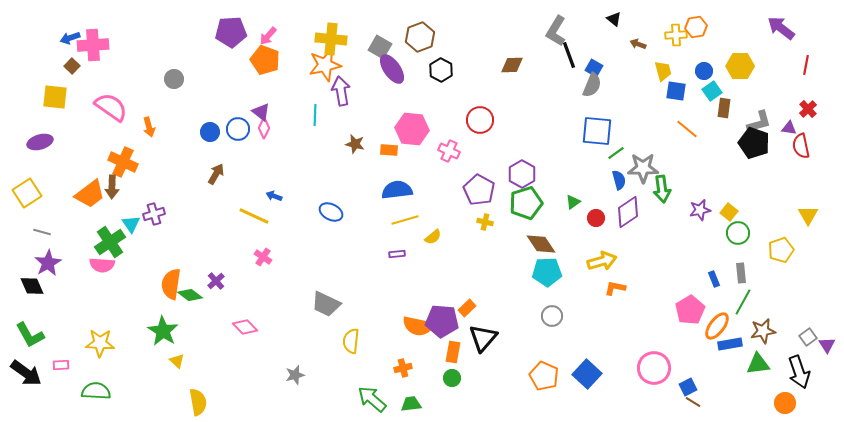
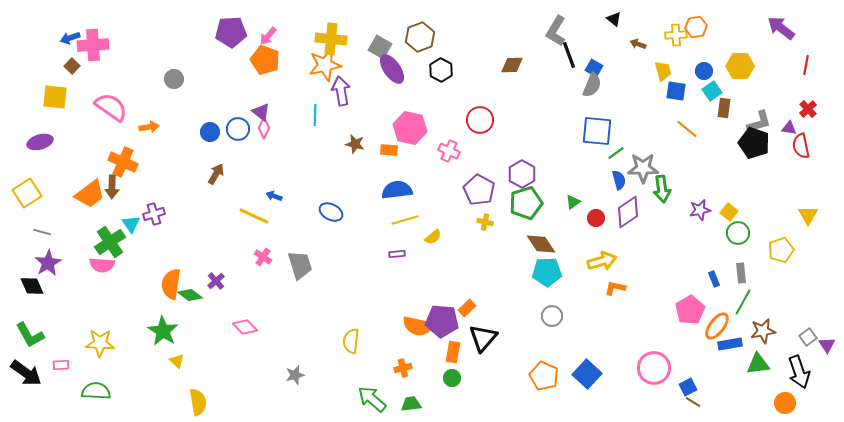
orange arrow at (149, 127): rotated 84 degrees counterclockwise
pink hexagon at (412, 129): moved 2 px left, 1 px up; rotated 8 degrees clockwise
gray trapezoid at (326, 304): moved 26 px left, 39 px up; rotated 132 degrees counterclockwise
